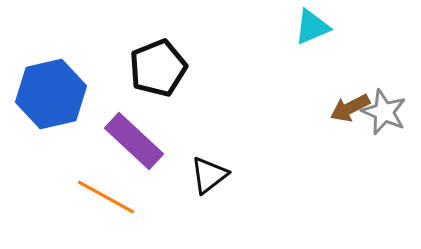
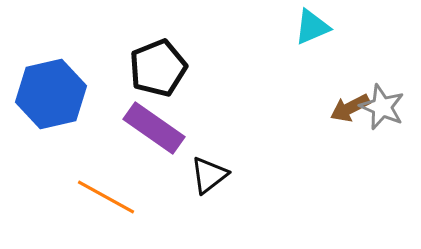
gray star: moved 2 px left, 5 px up
purple rectangle: moved 20 px right, 13 px up; rotated 8 degrees counterclockwise
